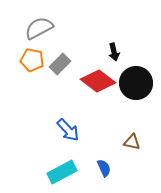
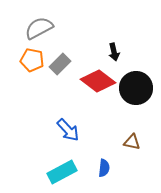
black circle: moved 5 px down
blue semicircle: rotated 30 degrees clockwise
